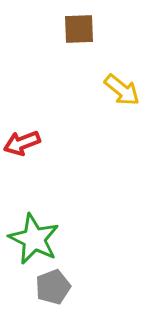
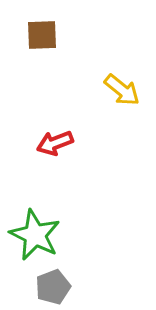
brown square: moved 37 px left, 6 px down
red arrow: moved 33 px right
green star: moved 1 px right, 4 px up
